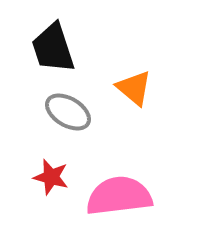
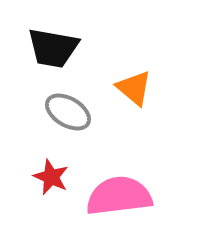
black trapezoid: rotated 62 degrees counterclockwise
red star: rotated 9 degrees clockwise
